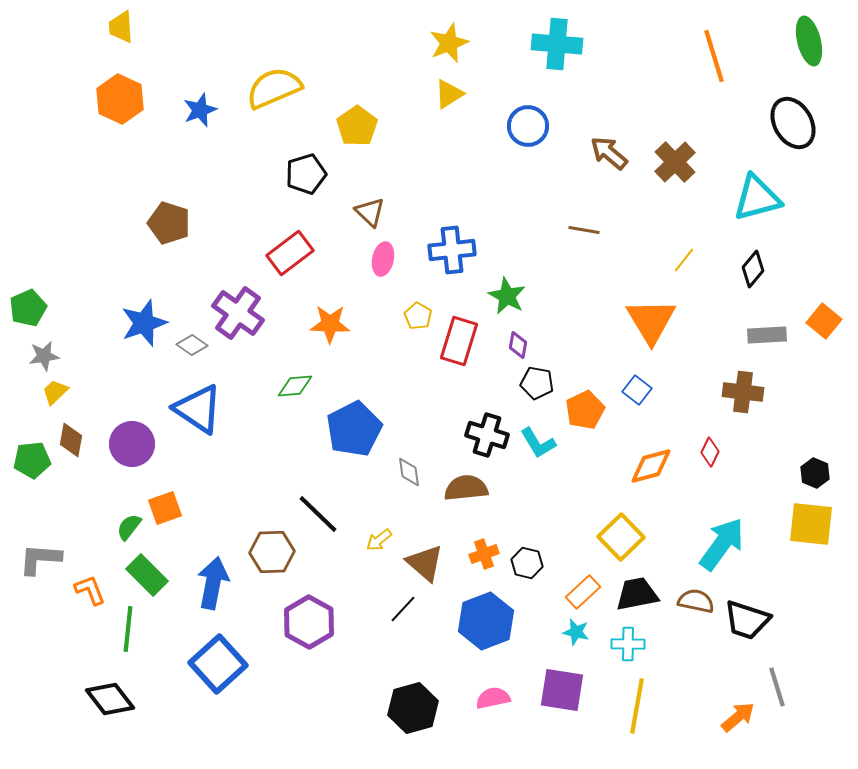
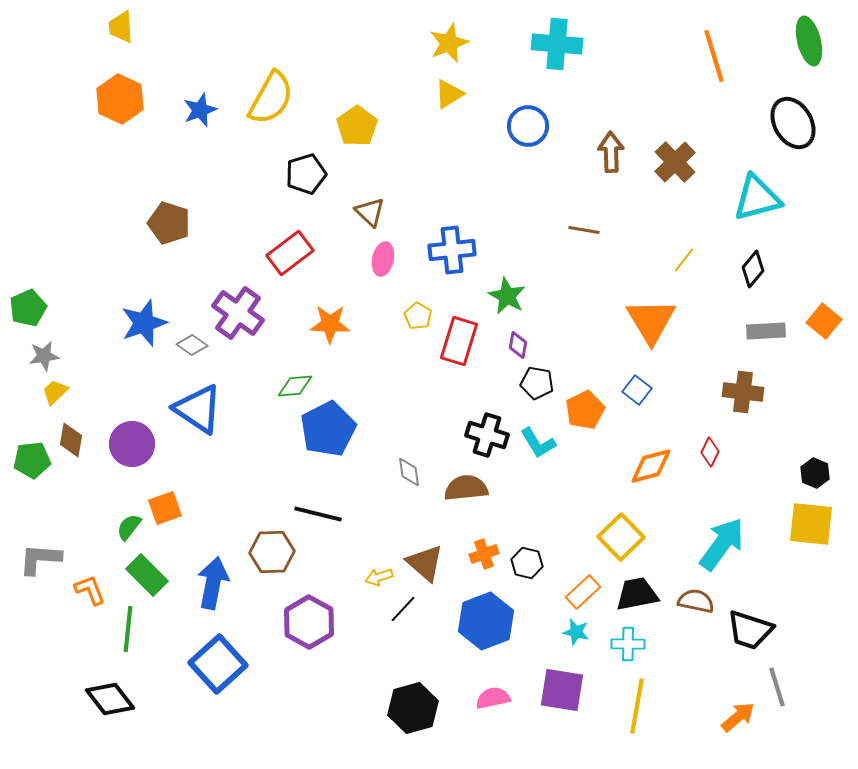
yellow semicircle at (274, 88): moved 3 px left, 10 px down; rotated 142 degrees clockwise
brown arrow at (609, 153): moved 2 px right, 1 px up; rotated 48 degrees clockwise
gray rectangle at (767, 335): moved 1 px left, 4 px up
blue pentagon at (354, 429): moved 26 px left
black line at (318, 514): rotated 30 degrees counterclockwise
yellow arrow at (379, 540): moved 37 px down; rotated 20 degrees clockwise
black trapezoid at (747, 620): moved 3 px right, 10 px down
